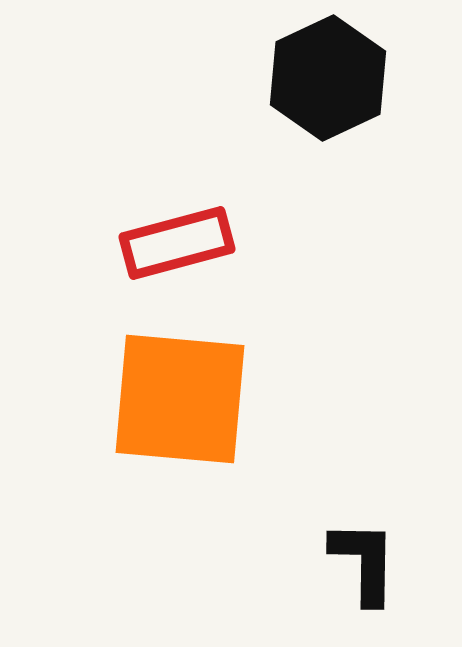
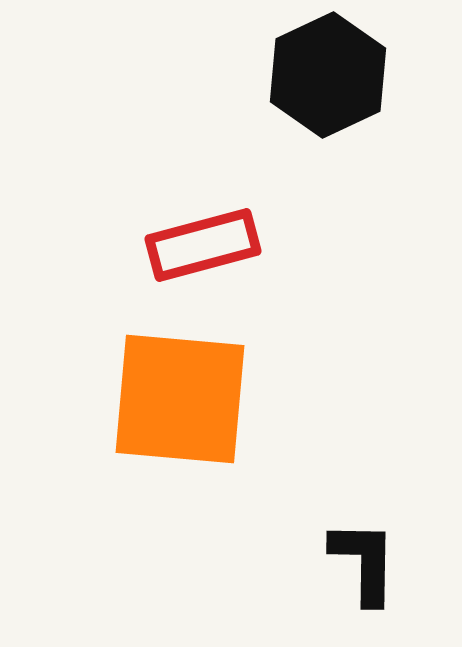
black hexagon: moved 3 px up
red rectangle: moved 26 px right, 2 px down
